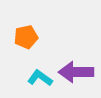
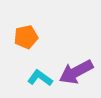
purple arrow: rotated 28 degrees counterclockwise
